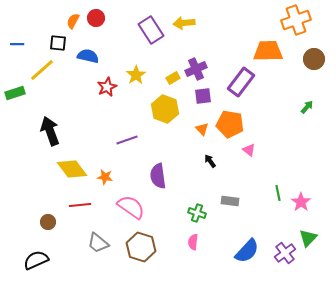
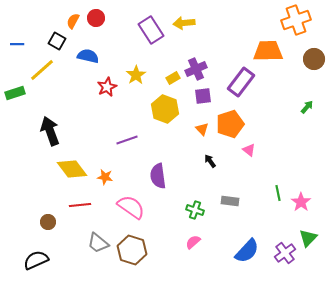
black square at (58, 43): moved 1 px left, 2 px up; rotated 24 degrees clockwise
orange pentagon at (230, 124): rotated 28 degrees counterclockwise
green cross at (197, 213): moved 2 px left, 3 px up
pink semicircle at (193, 242): rotated 42 degrees clockwise
brown hexagon at (141, 247): moved 9 px left, 3 px down
